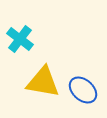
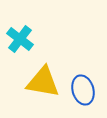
blue ellipse: rotated 32 degrees clockwise
